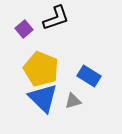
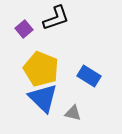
gray triangle: moved 12 px down; rotated 30 degrees clockwise
